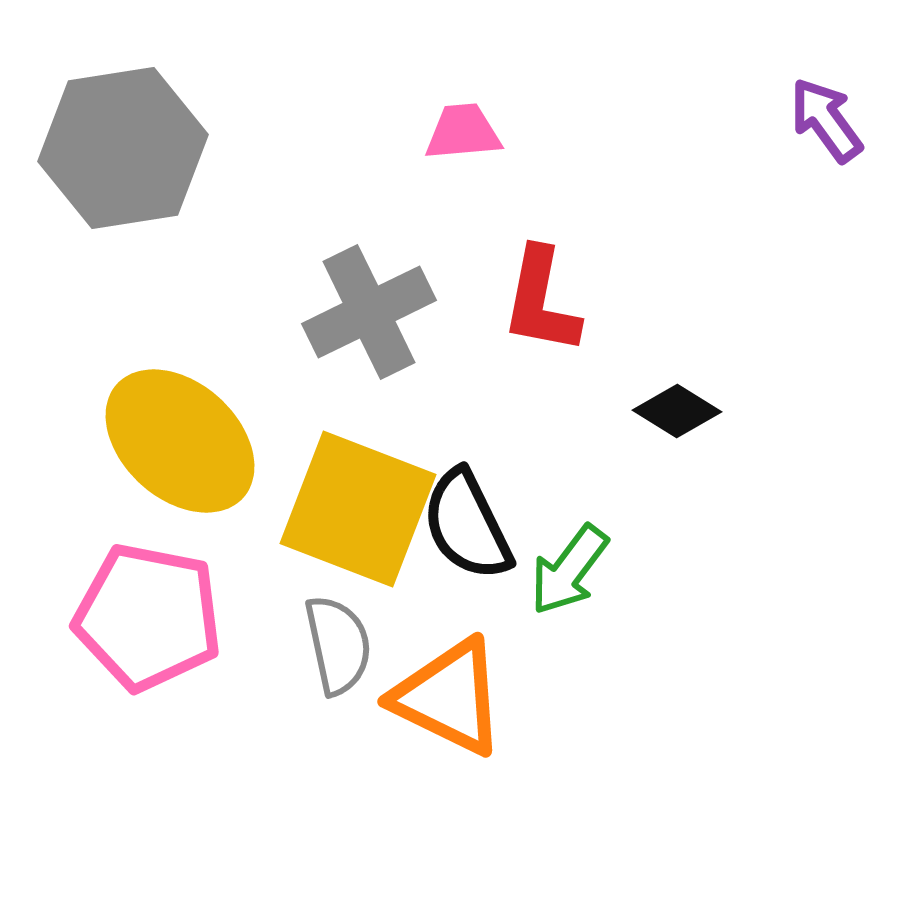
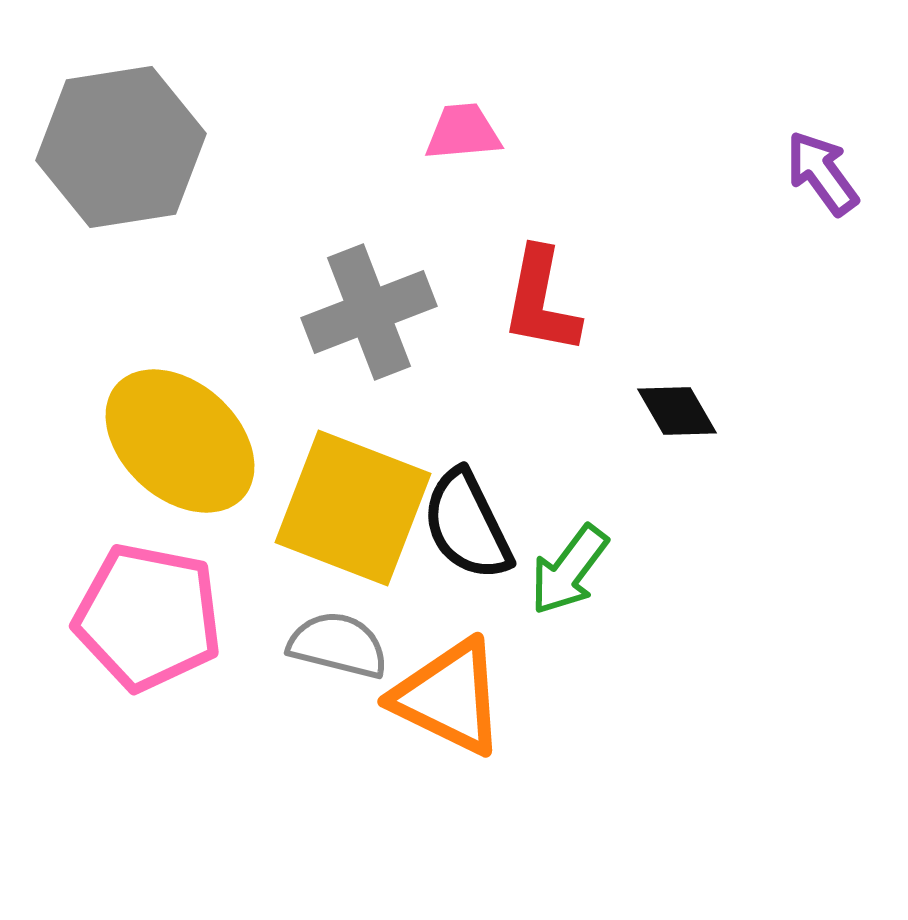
purple arrow: moved 4 px left, 53 px down
gray hexagon: moved 2 px left, 1 px up
gray cross: rotated 5 degrees clockwise
black diamond: rotated 28 degrees clockwise
yellow square: moved 5 px left, 1 px up
gray semicircle: rotated 64 degrees counterclockwise
